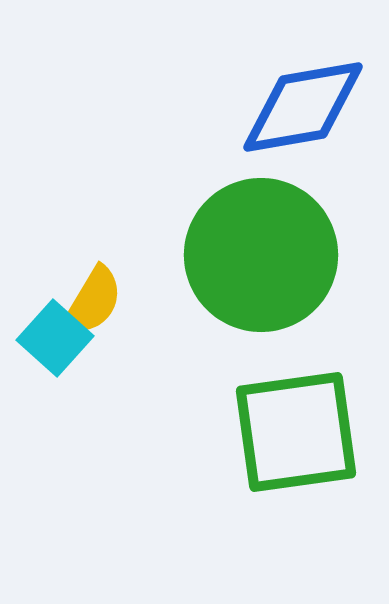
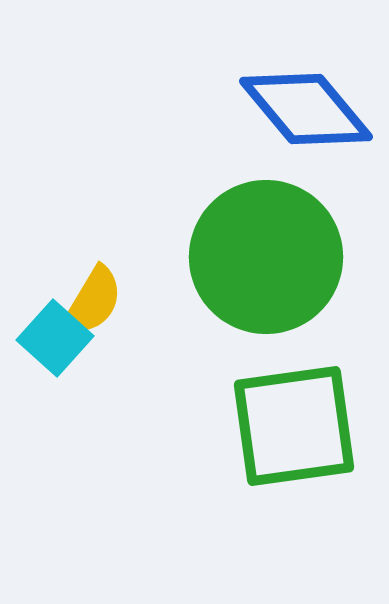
blue diamond: moved 3 px right, 2 px down; rotated 60 degrees clockwise
green circle: moved 5 px right, 2 px down
green square: moved 2 px left, 6 px up
